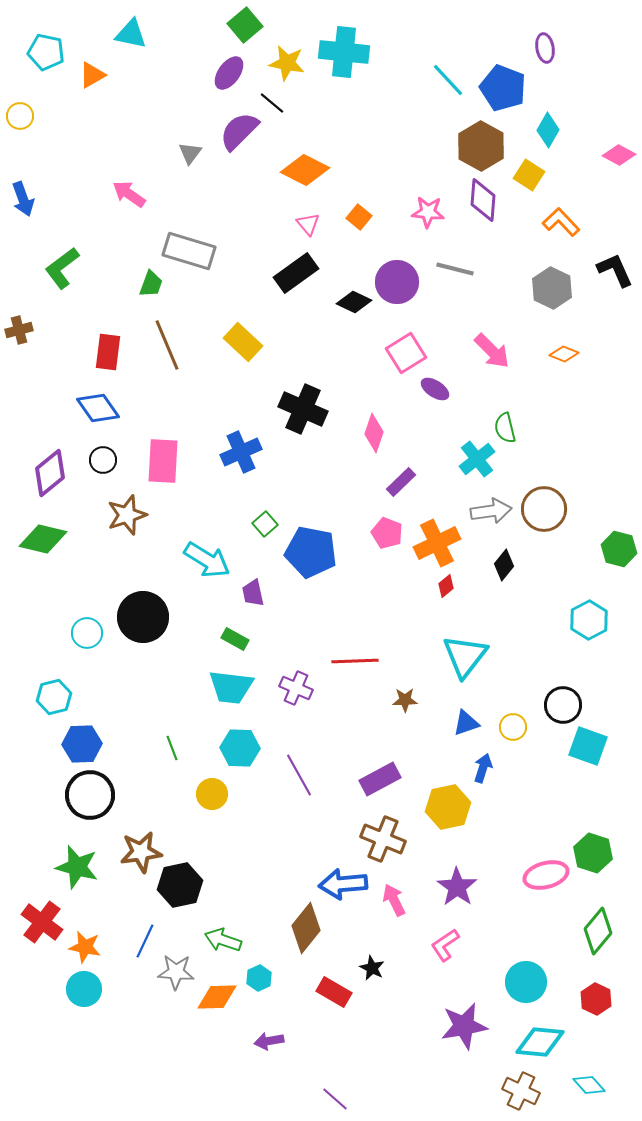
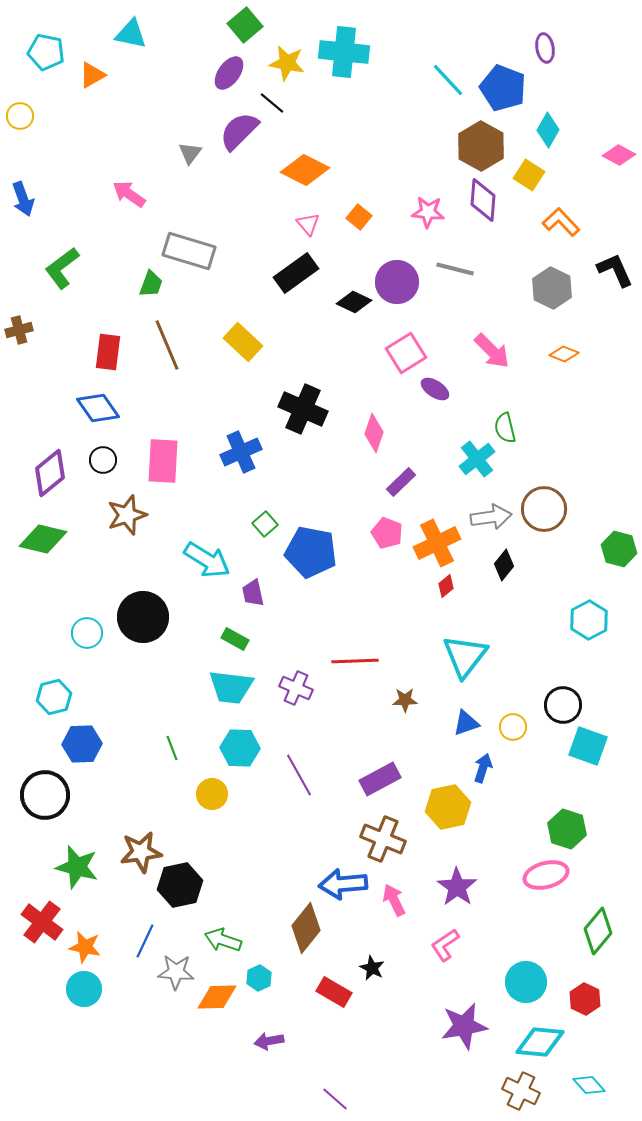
gray arrow at (491, 511): moved 6 px down
black circle at (90, 795): moved 45 px left
green hexagon at (593, 853): moved 26 px left, 24 px up
red hexagon at (596, 999): moved 11 px left
